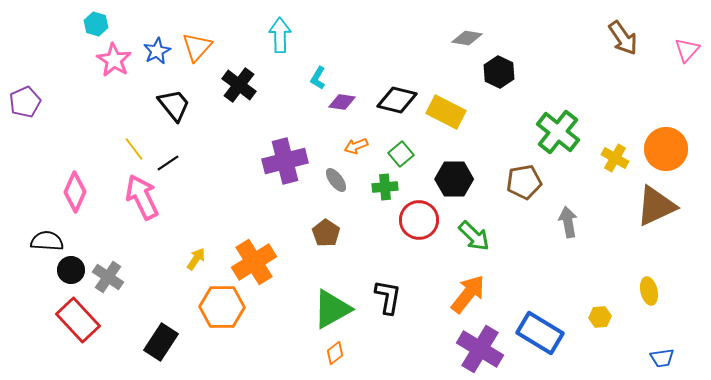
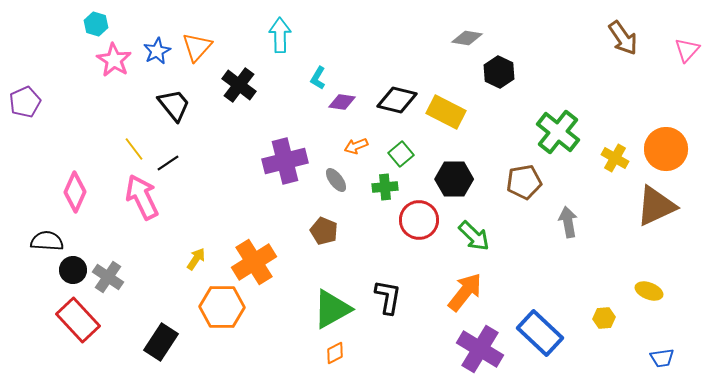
brown pentagon at (326, 233): moved 2 px left, 2 px up; rotated 12 degrees counterclockwise
black circle at (71, 270): moved 2 px right
yellow ellipse at (649, 291): rotated 56 degrees counterclockwise
orange arrow at (468, 294): moved 3 px left, 2 px up
yellow hexagon at (600, 317): moved 4 px right, 1 px down
blue rectangle at (540, 333): rotated 12 degrees clockwise
orange diamond at (335, 353): rotated 10 degrees clockwise
